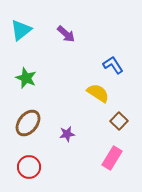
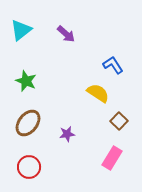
green star: moved 3 px down
